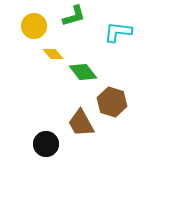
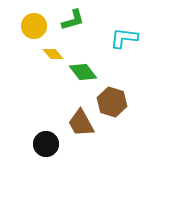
green L-shape: moved 1 px left, 4 px down
cyan L-shape: moved 6 px right, 6 px down
